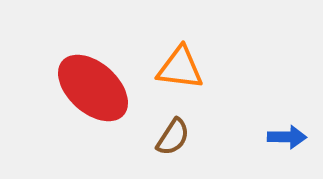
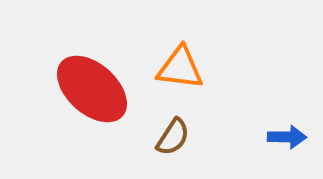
red ellipse: moved 1 px left, 1 px down
